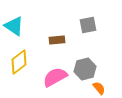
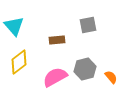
cyan triangle: rotated 15 degrees clockwise
orange semicircle: moved 12 px right, 11 px up
